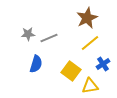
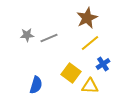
gray star: moved 1 px left, 1 px down
blue semicircle: moved 21 px down
yellow square: moved 2 px down
yellow triangle: rotated 12 degrees clockwise
